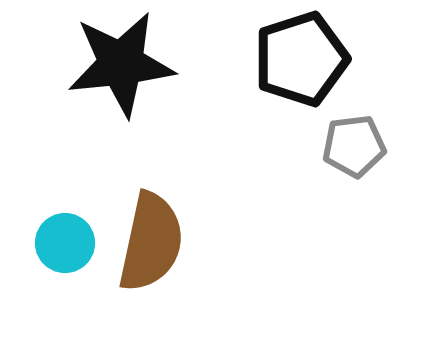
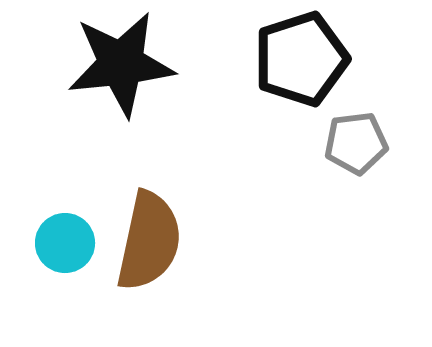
gray pentagon: moved 2 px right, 3 px up
brown semicircle: moved 2 px left, 1 px up
